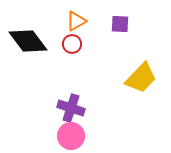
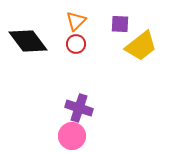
orange triangle: rotated 15 degrees counterclockwise
red circle: moved 4 px right
yellow trapezoid: moved 32 px up; rotated 8 degrees clockwise
purple cross: moved 8 px right
pink circle: moved 1 px right
